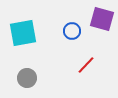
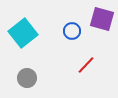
cyan square: rotated 28 degrees counterclockwise
